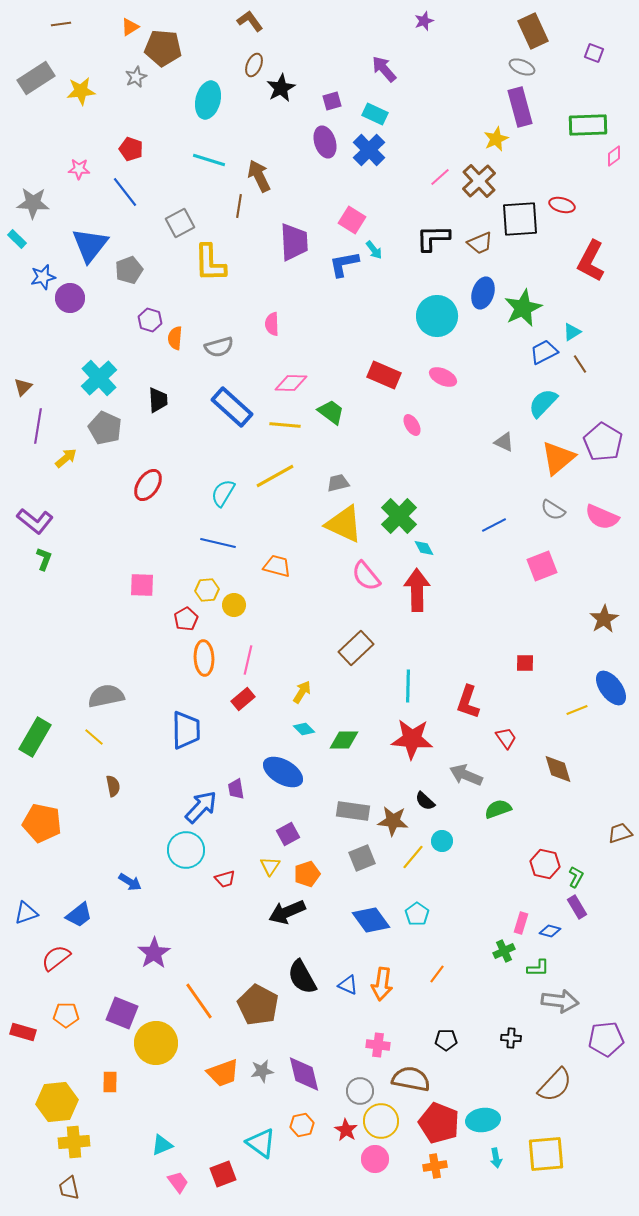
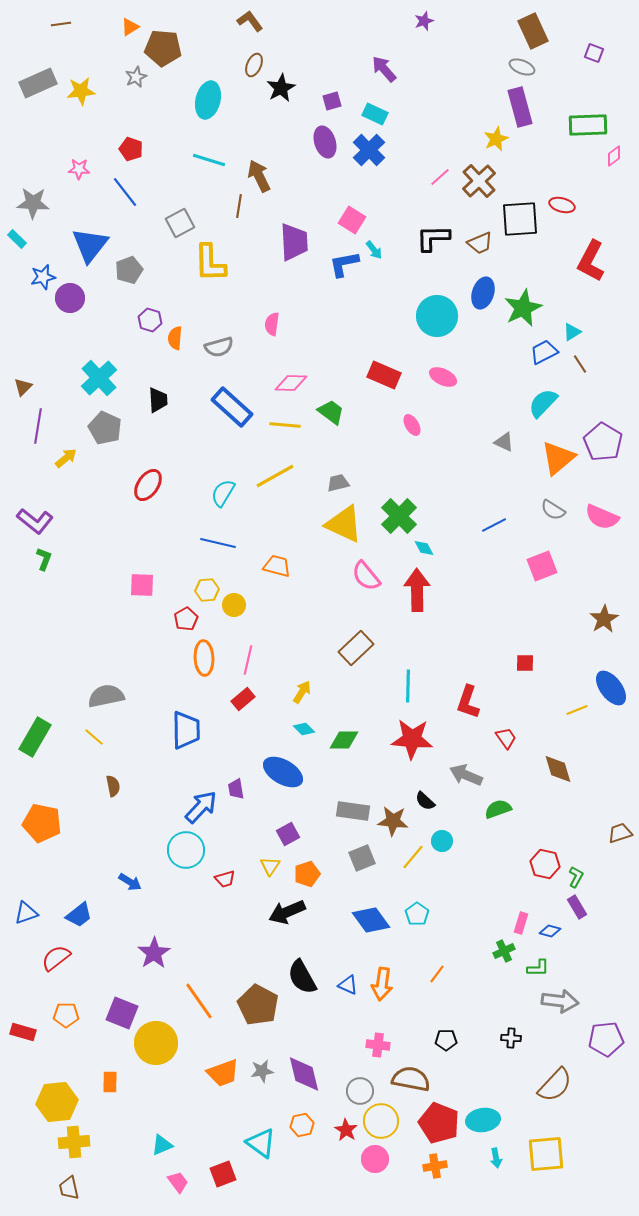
gray rectangle at (36, 78): moved 2 px right, 5 px down; rotated 9 degrees clockwise
pink semicircle at (272, 324): rotated 10 degrees clockwise
